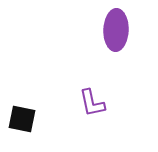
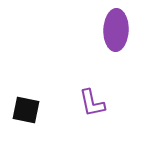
black square: moved 4 px right, 9 px up
